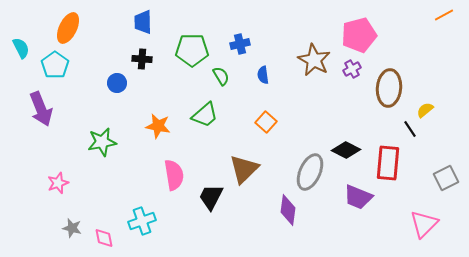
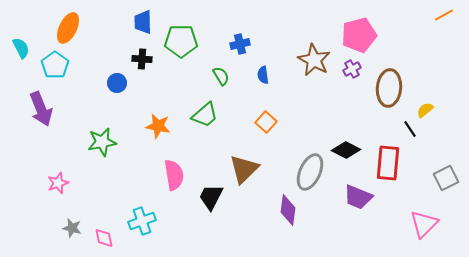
green pentagon: moved 11 px left, 9 px up
